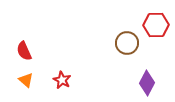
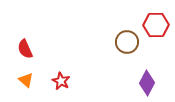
brown circle: moved 1 px up
red semicircle: moved 1 px right, 2 px up
red star: moved 1 px left, 1 px down
